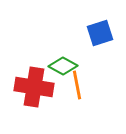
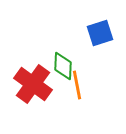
green diamond: rotated 64 degrees clockwise
red cross: moved 1 px left, 3 px up; rotated 27 degrees clockwise
